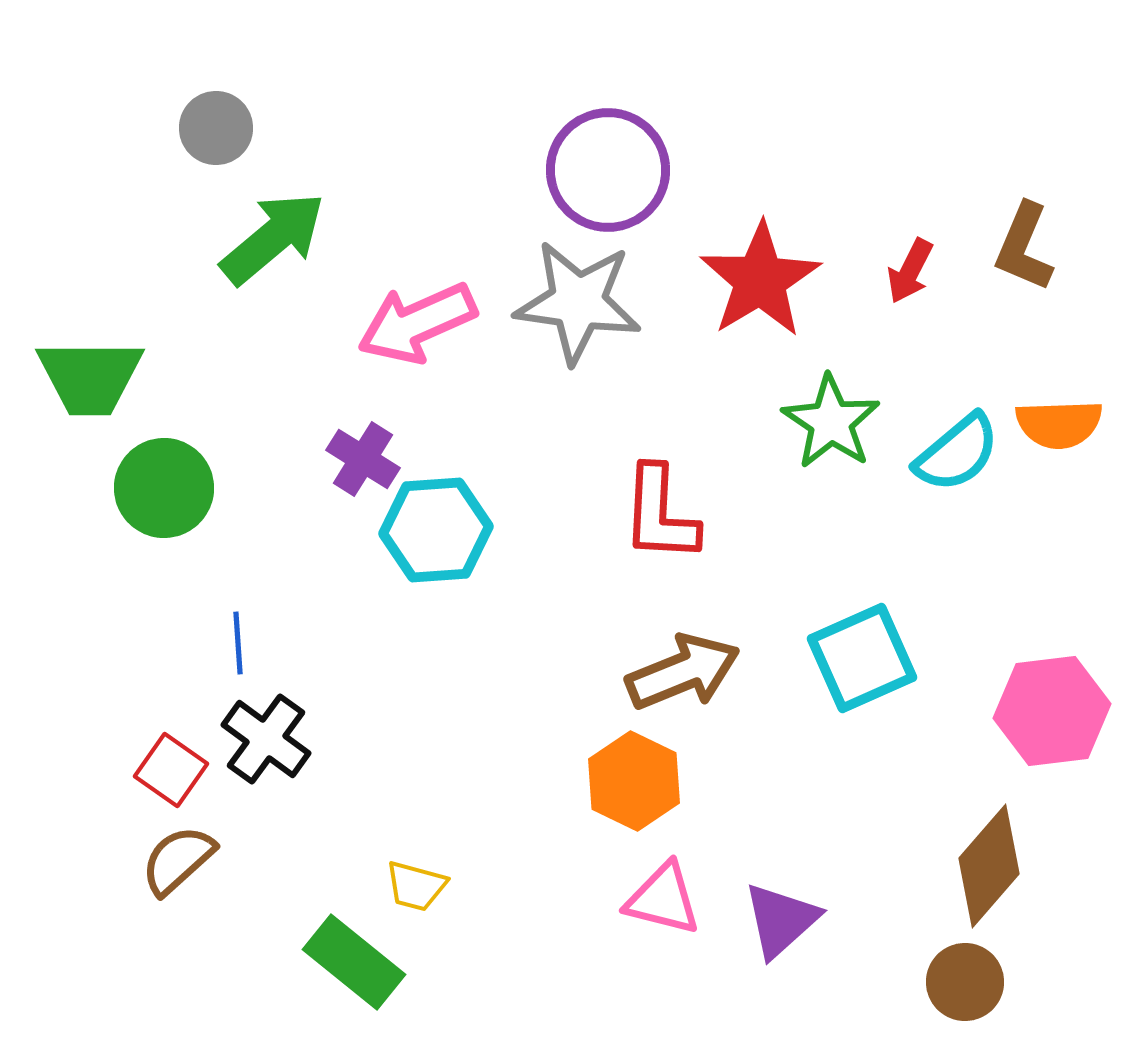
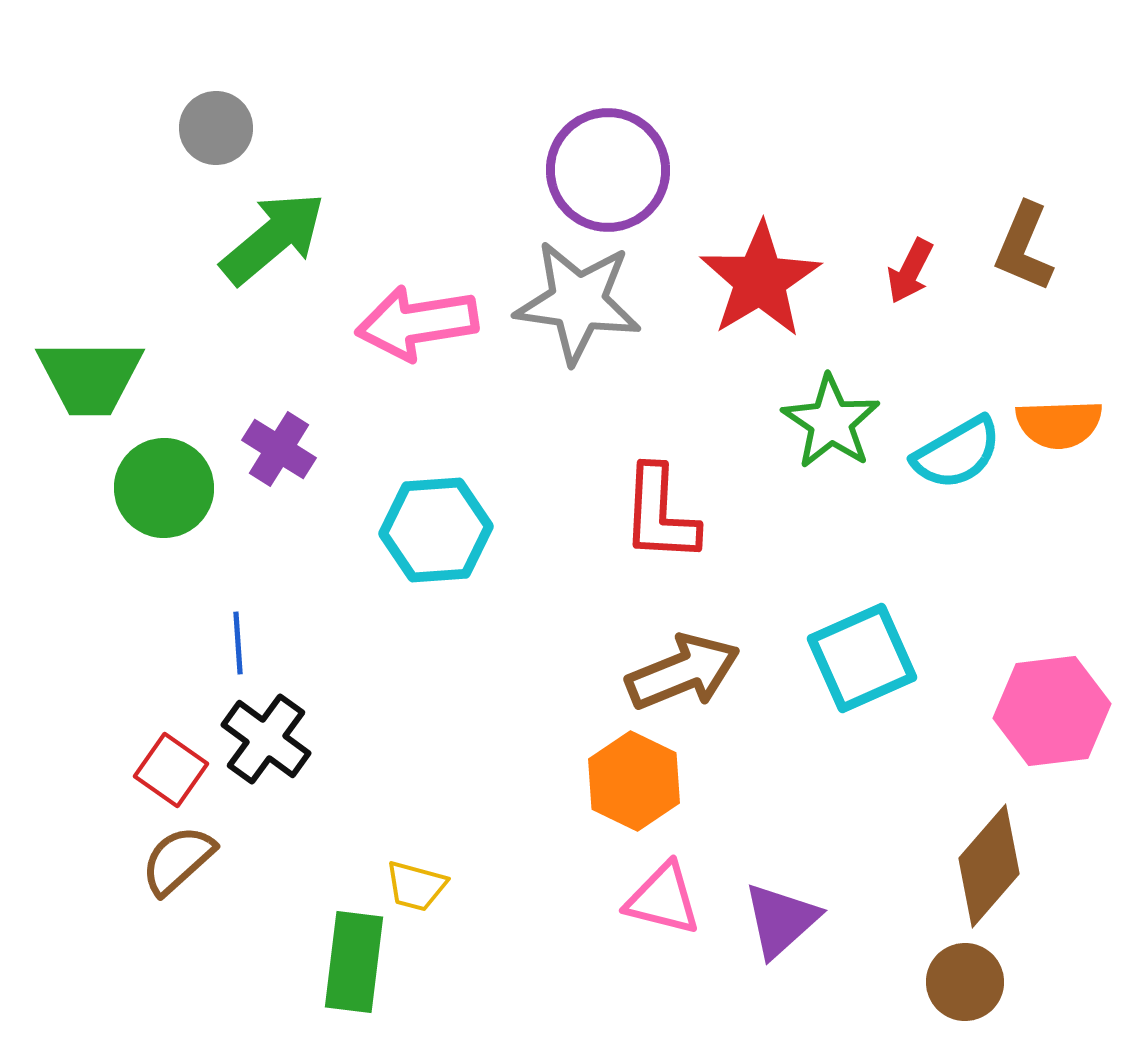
pink arrow: rotated 15 degrees clockwise
cyan semicircle: rotated 10 degrees clockwise
purple cross: moved 84 px left, 10 px up
green rectangle: rotated 58 degrees clockwise
